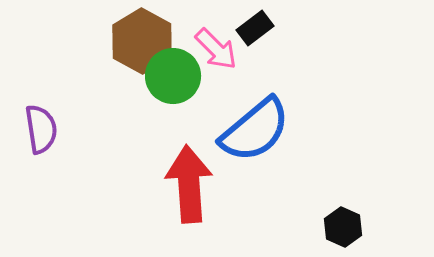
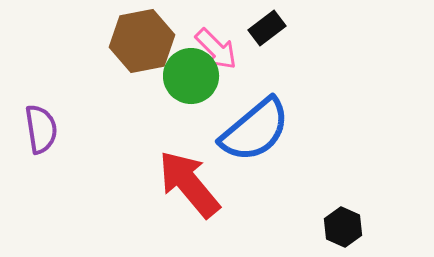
black rectangle: moved 12 px right
brown hexagon: rotated 20 degrees clockwise
green circle: moved 18 px right
red arrow: rotated 36 degrees counterclockwise
